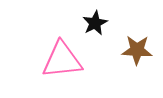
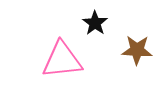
black star: rotated 10 degrees counterclockwise
